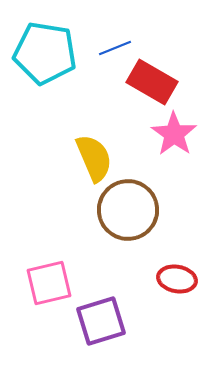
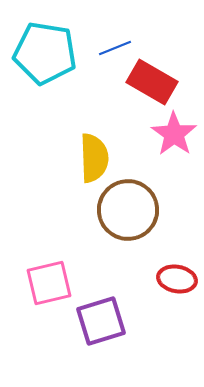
yellow semicircle: rotated 21 degrees clockwise
